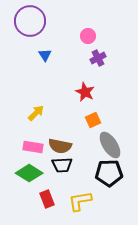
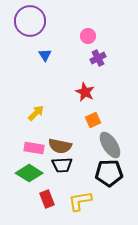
pink rectangle: moved 1 px right, 1 px down
